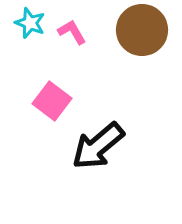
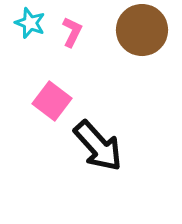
pink L-shape: rotated 56 degrees clockwise
black arrow: rotated 92 degrees counterclockwise
